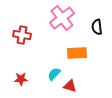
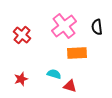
pink cross: moved 2 px right, 8 px down
red cross: rotated 30 degrees clockwise
cyan semicircle: rotated 64 degrees clockwise
red star: rotated 16 degrees counterclockwise
